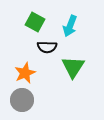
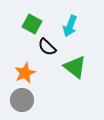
green square: moved 3 px left, 2 px down
black semicircle: rotated 42 degrees clockwise
green triangle: moved 2 px right; rotated 25 degrees counterclockwise
